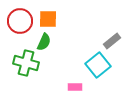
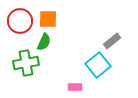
green cross: rotated 25 degrees counterclockwise
